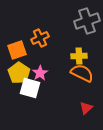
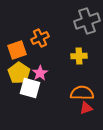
orange semicircle: moved 20 px down; rotated 25 degrees counterclockwise
red triangle: rotated 24 degrees clockwise
